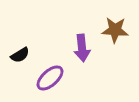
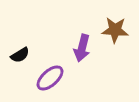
purple arrow: rotated 20 degrees clockwise
